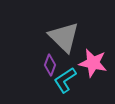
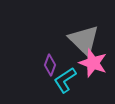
gray triangle: moved 20 px right, 3 px down
pink star: rotated 8 degrees clockwise
